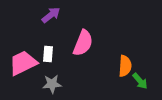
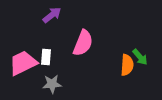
purple arrow: moved 1 px right
white rectangle: moved 2 px left, 3 px down
orange semicircle: moved 2 px right, 1 px up
green arrow: moved 24 px up
